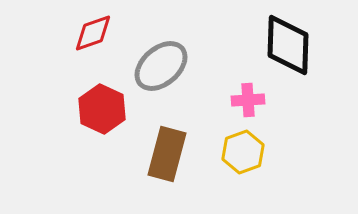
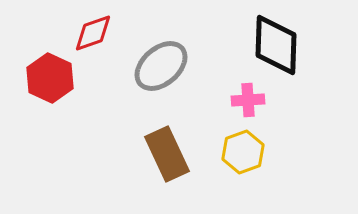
black diamond: moved 12 px left
red hexagon: moved 52 px left, 31 px up
brown rectangle: rotated 40 degrees counterclockwise
